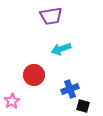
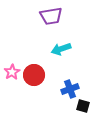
pink star: moved 29 px up
